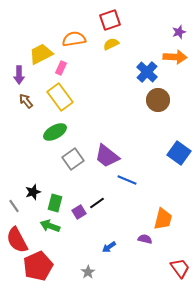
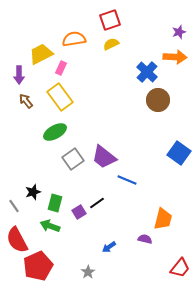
purple trapezoid: moved 3 px left, 1 px down
red trapezoid: rotated 75 degrees clockwise
